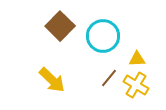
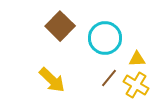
cyan circle: moved 2 px right, 2 px down
